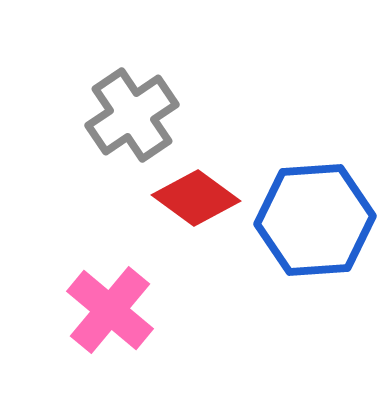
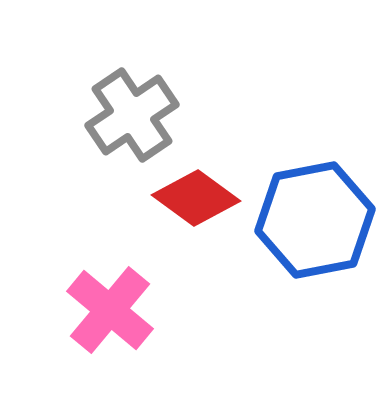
blue hexagon: rotated 7 degrees counterclockwise
